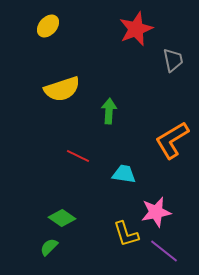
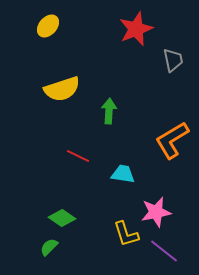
cyan trapezoid: moved 1 px left
